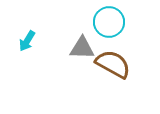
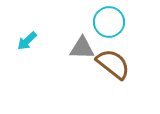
cyan arrow: rotated 15 degrees clockwise
brown semicircle: rotated 9 degrees clockwise
